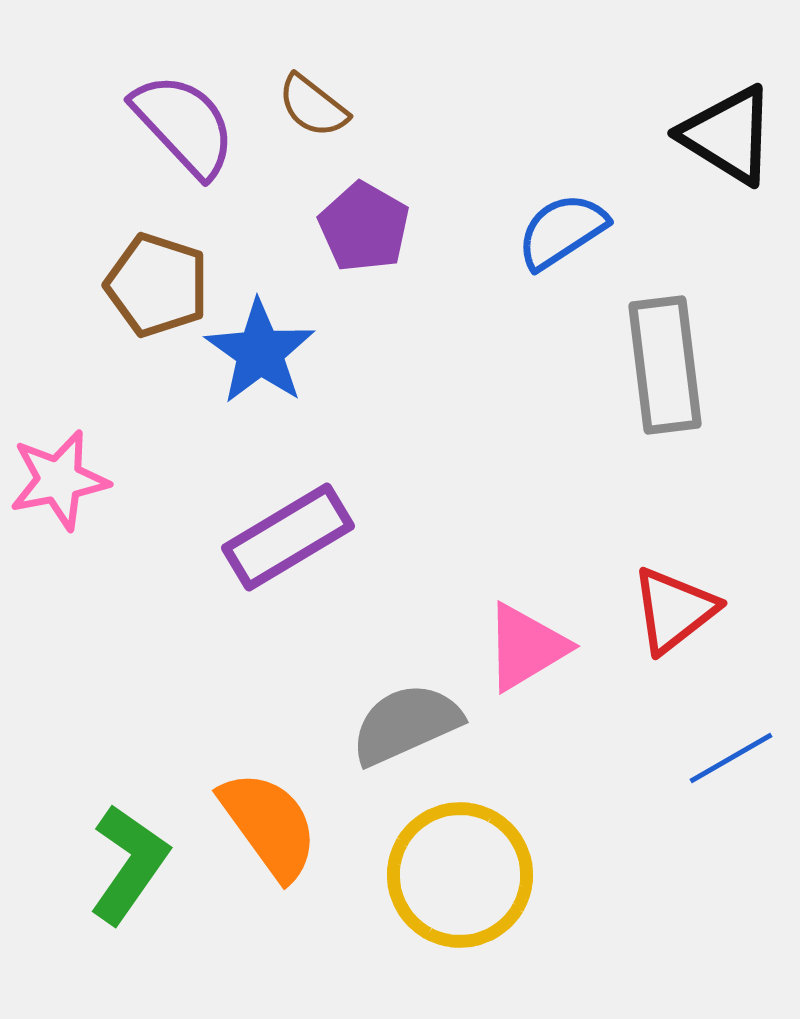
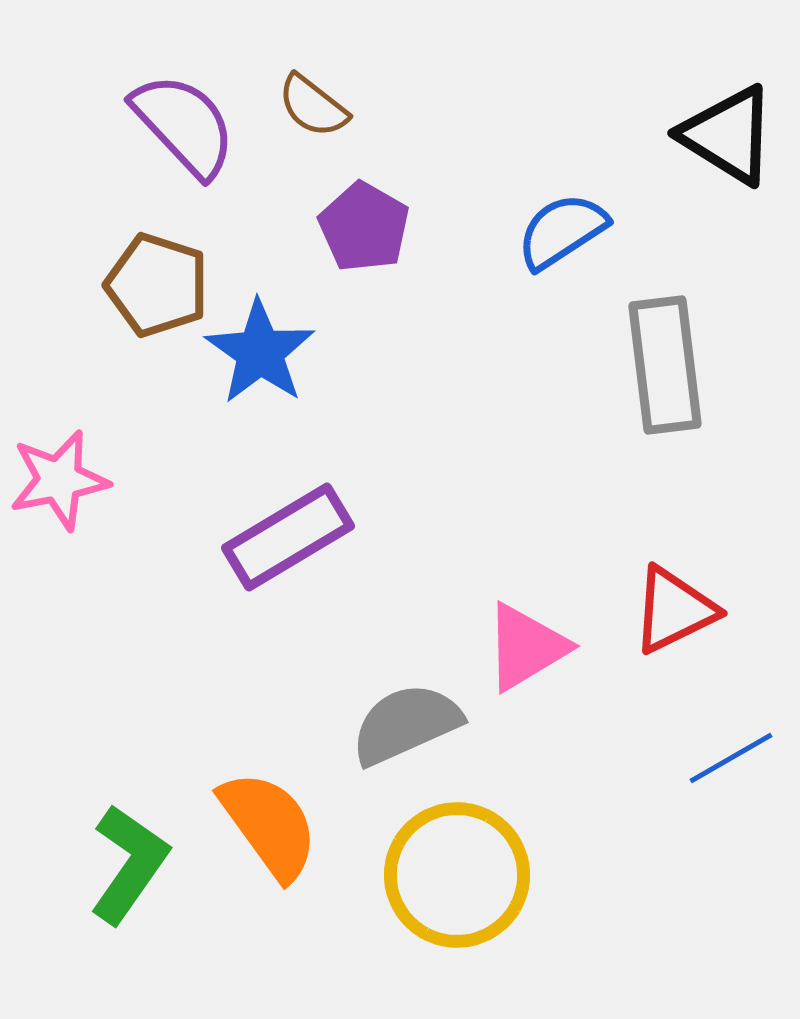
red triangle: rotated 12 degrees clockwise
yellow circle: moved 3 px left
